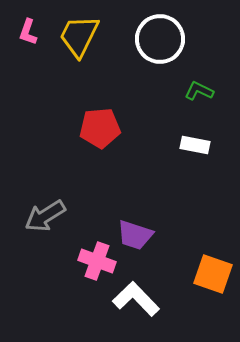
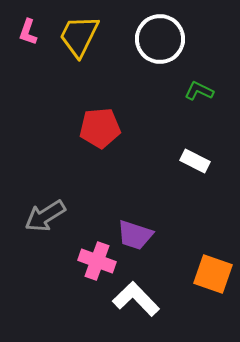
white rectangle: moved 16 px down; rotated 16 degrees clockwise
